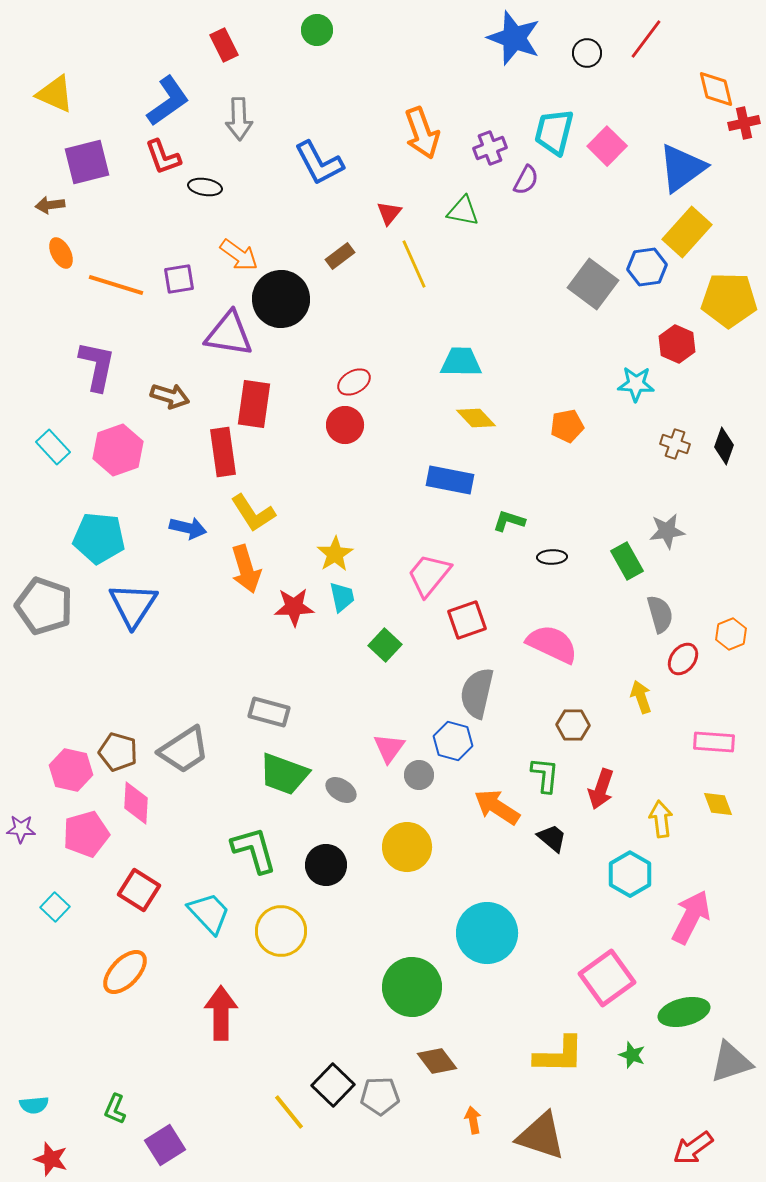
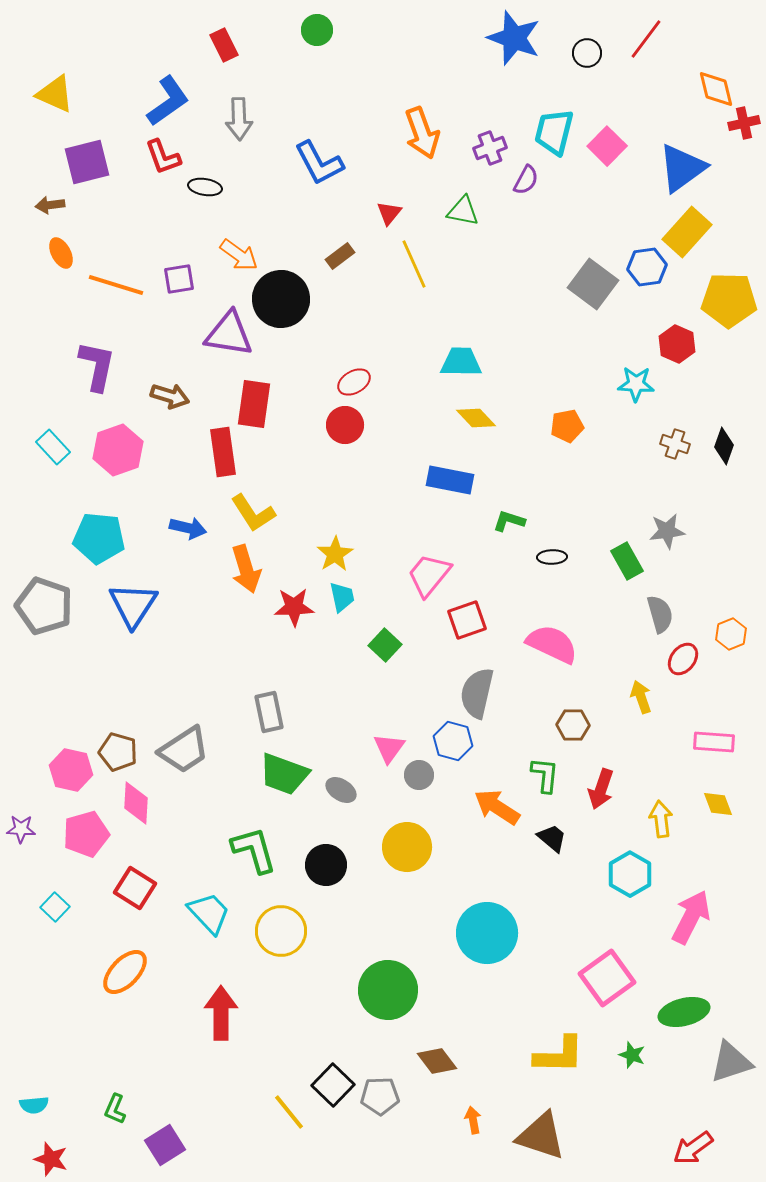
gray rectangle at (269, 712): rotated 63 degrees clockwise
red square at (139, 890): moved 4 px left, 2 px up
green circle at (412, 987): moved 24 px left, 3 px down
